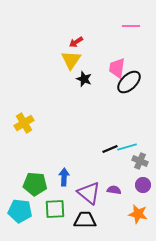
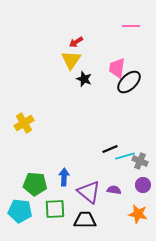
cyan line: moved 2 px left, 9 px down
purple triangle: moved 1 px up
